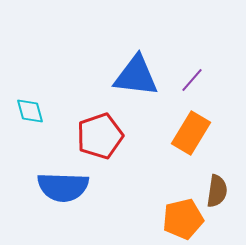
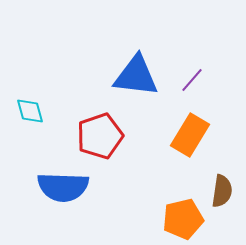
orange rectangle: moved 1 px left, 2 px down
brown semicircle: moved 5 px right
